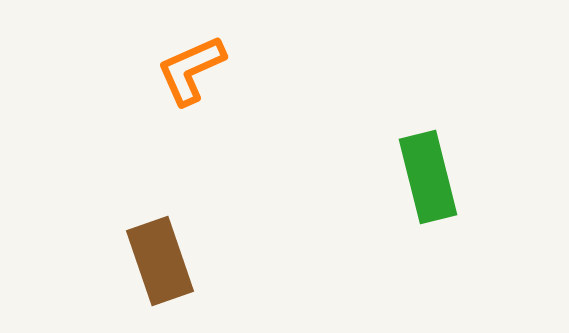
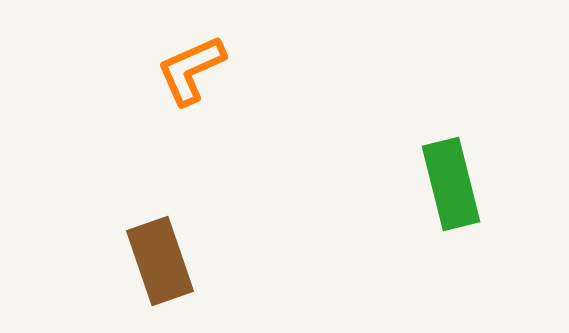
green rectangle: moved 23 px right, 7 px down
